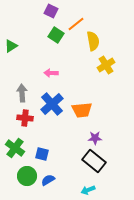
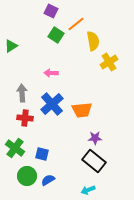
yellow cross: moved 3 px right, 3 px up
